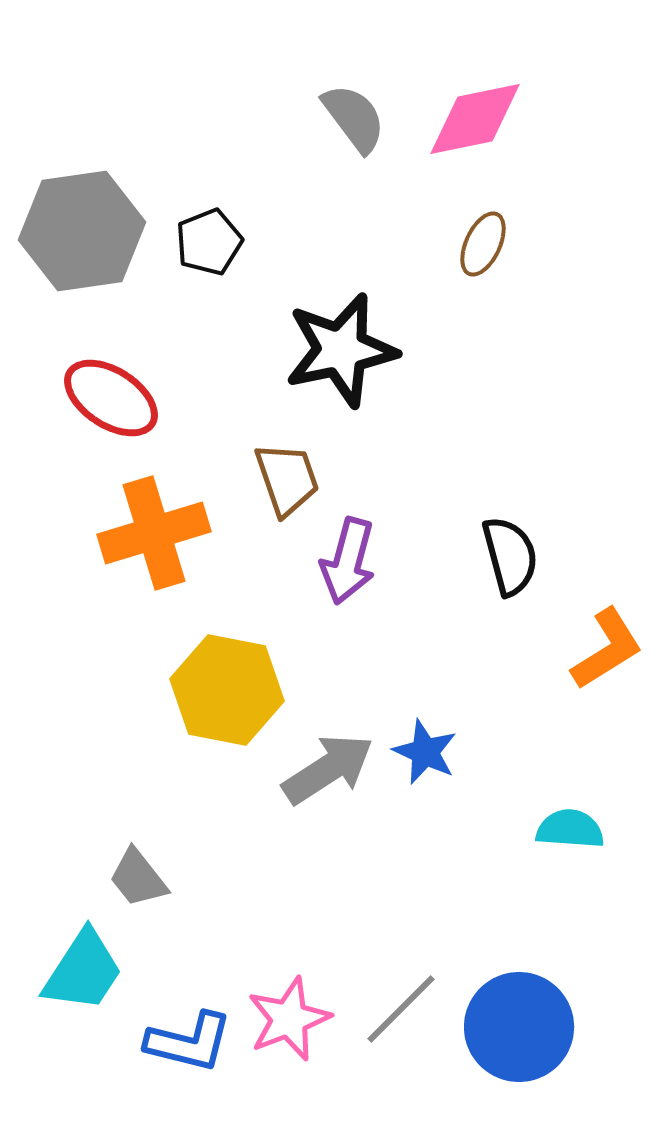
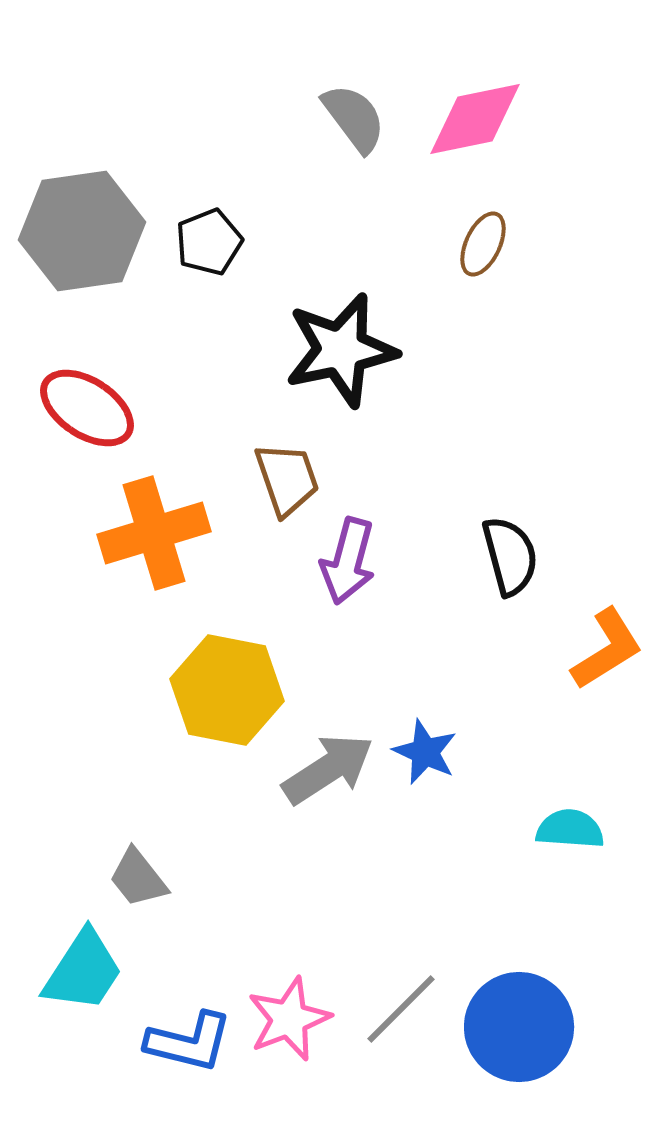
red ellipse: moved 24 px left, 10 px down
